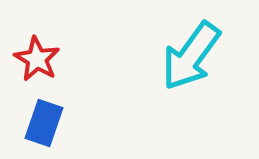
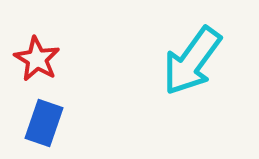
cyan arrow: moved 1 px right, 5 px down
